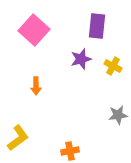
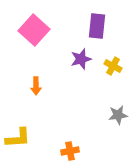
yellow L-shape: rotated 32 degrees clockwise
